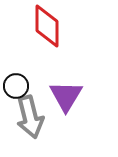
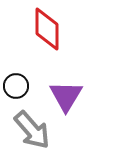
red diamond: moved 3 px down
gray arrow: moved 2 px right, 13 px down; rotated 27 degrees counterclockwise
